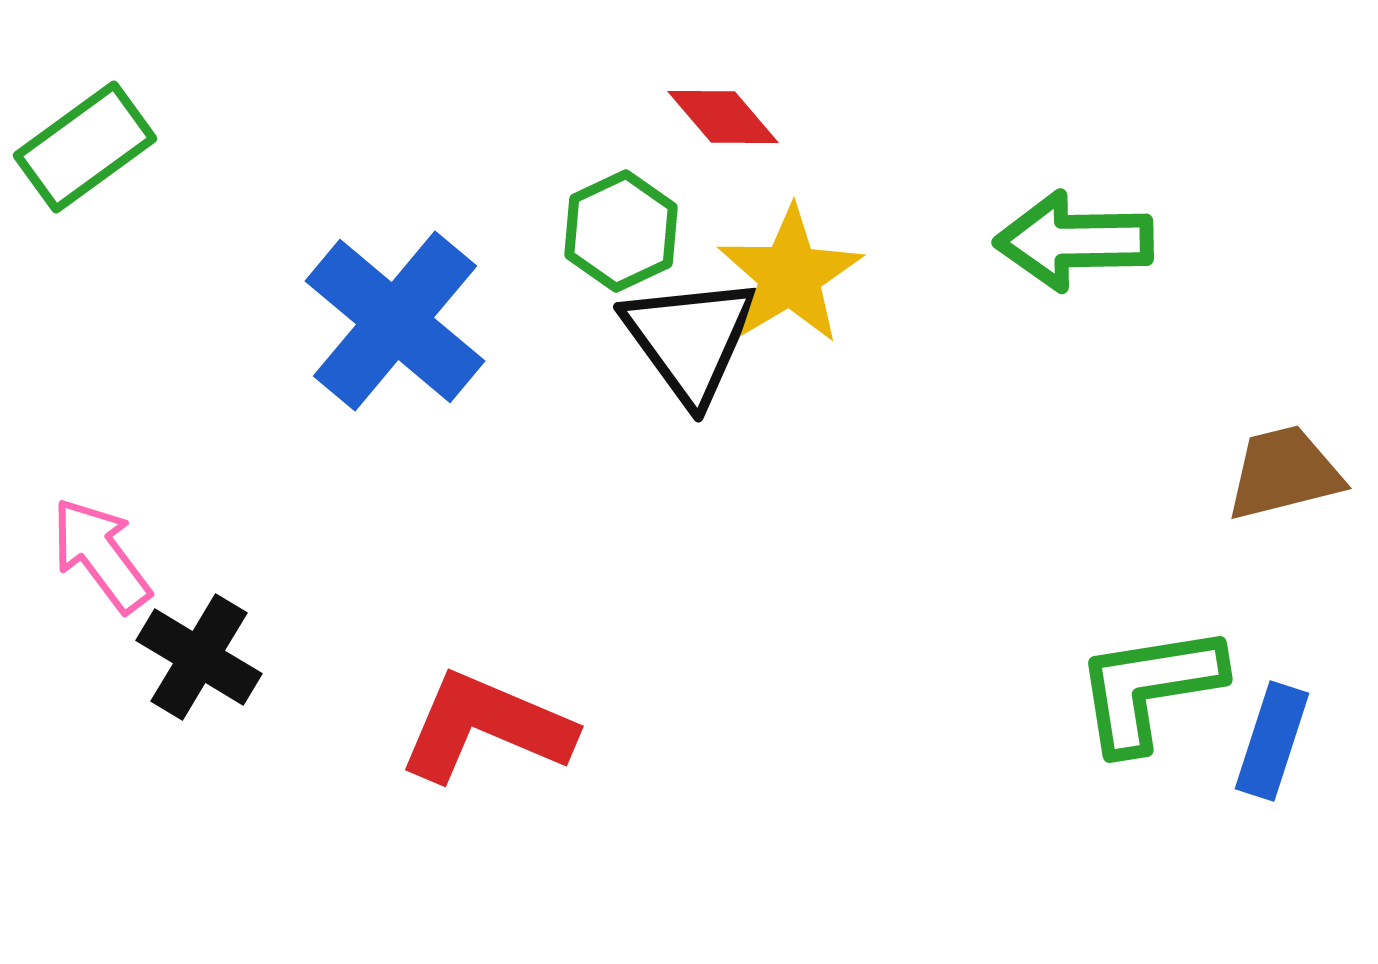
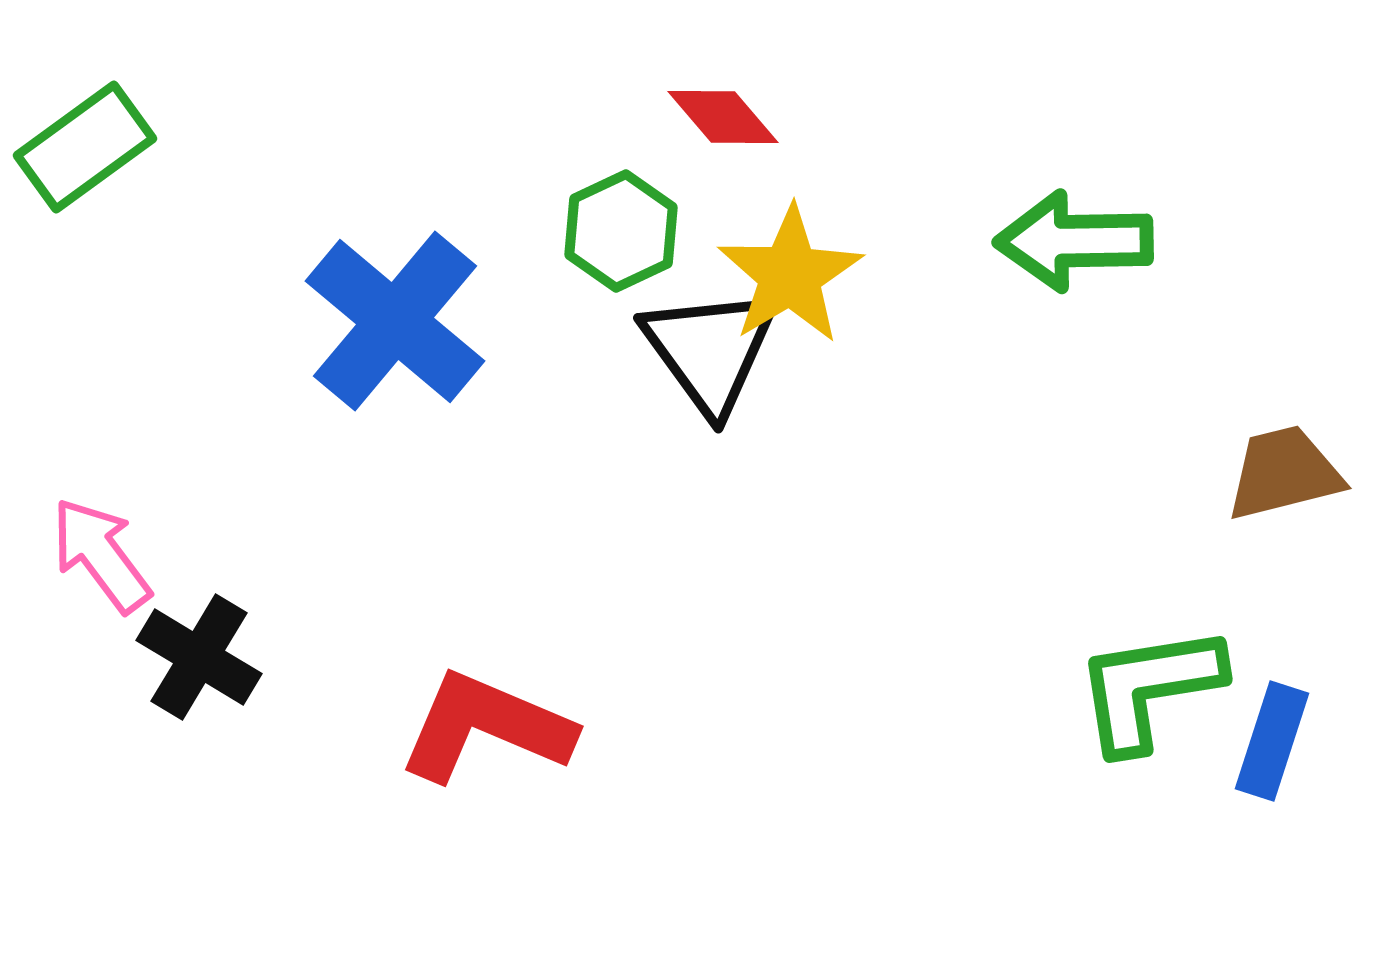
black triangle: moved 20 px right, 11 px down
